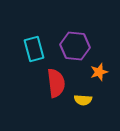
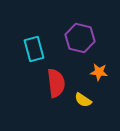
purple hexagon: moved 5 px right, 8 px up; rotated 8 degrees clockwise
orange star: rotated 24 degrees clockwise
yellow semicircle: rotated 30 degrees clockwise
